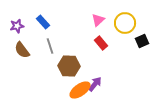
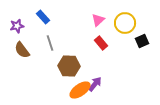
blue rectangle: moved 5 px up
gray line: moved 3 px up
